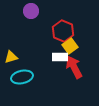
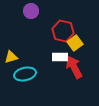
red hexagon: rotated 10 degrees counterclockwise
yellow square: moved 5 px right, 3 px up
cyan ellipse: moved 3 px right, 3 px up
